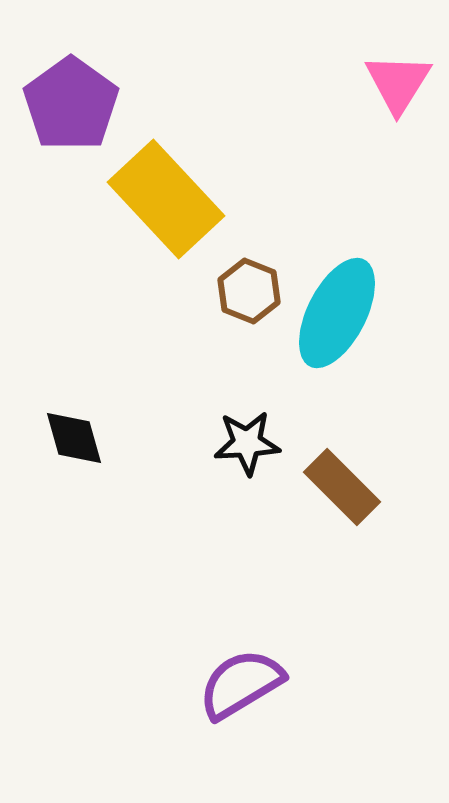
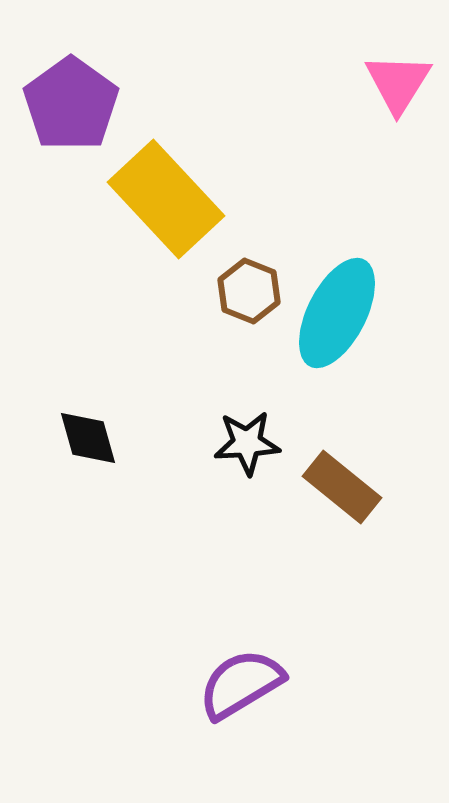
black diamond: moved 14 px right
brown rectangle: rotated 6 degrees counterclockwise
